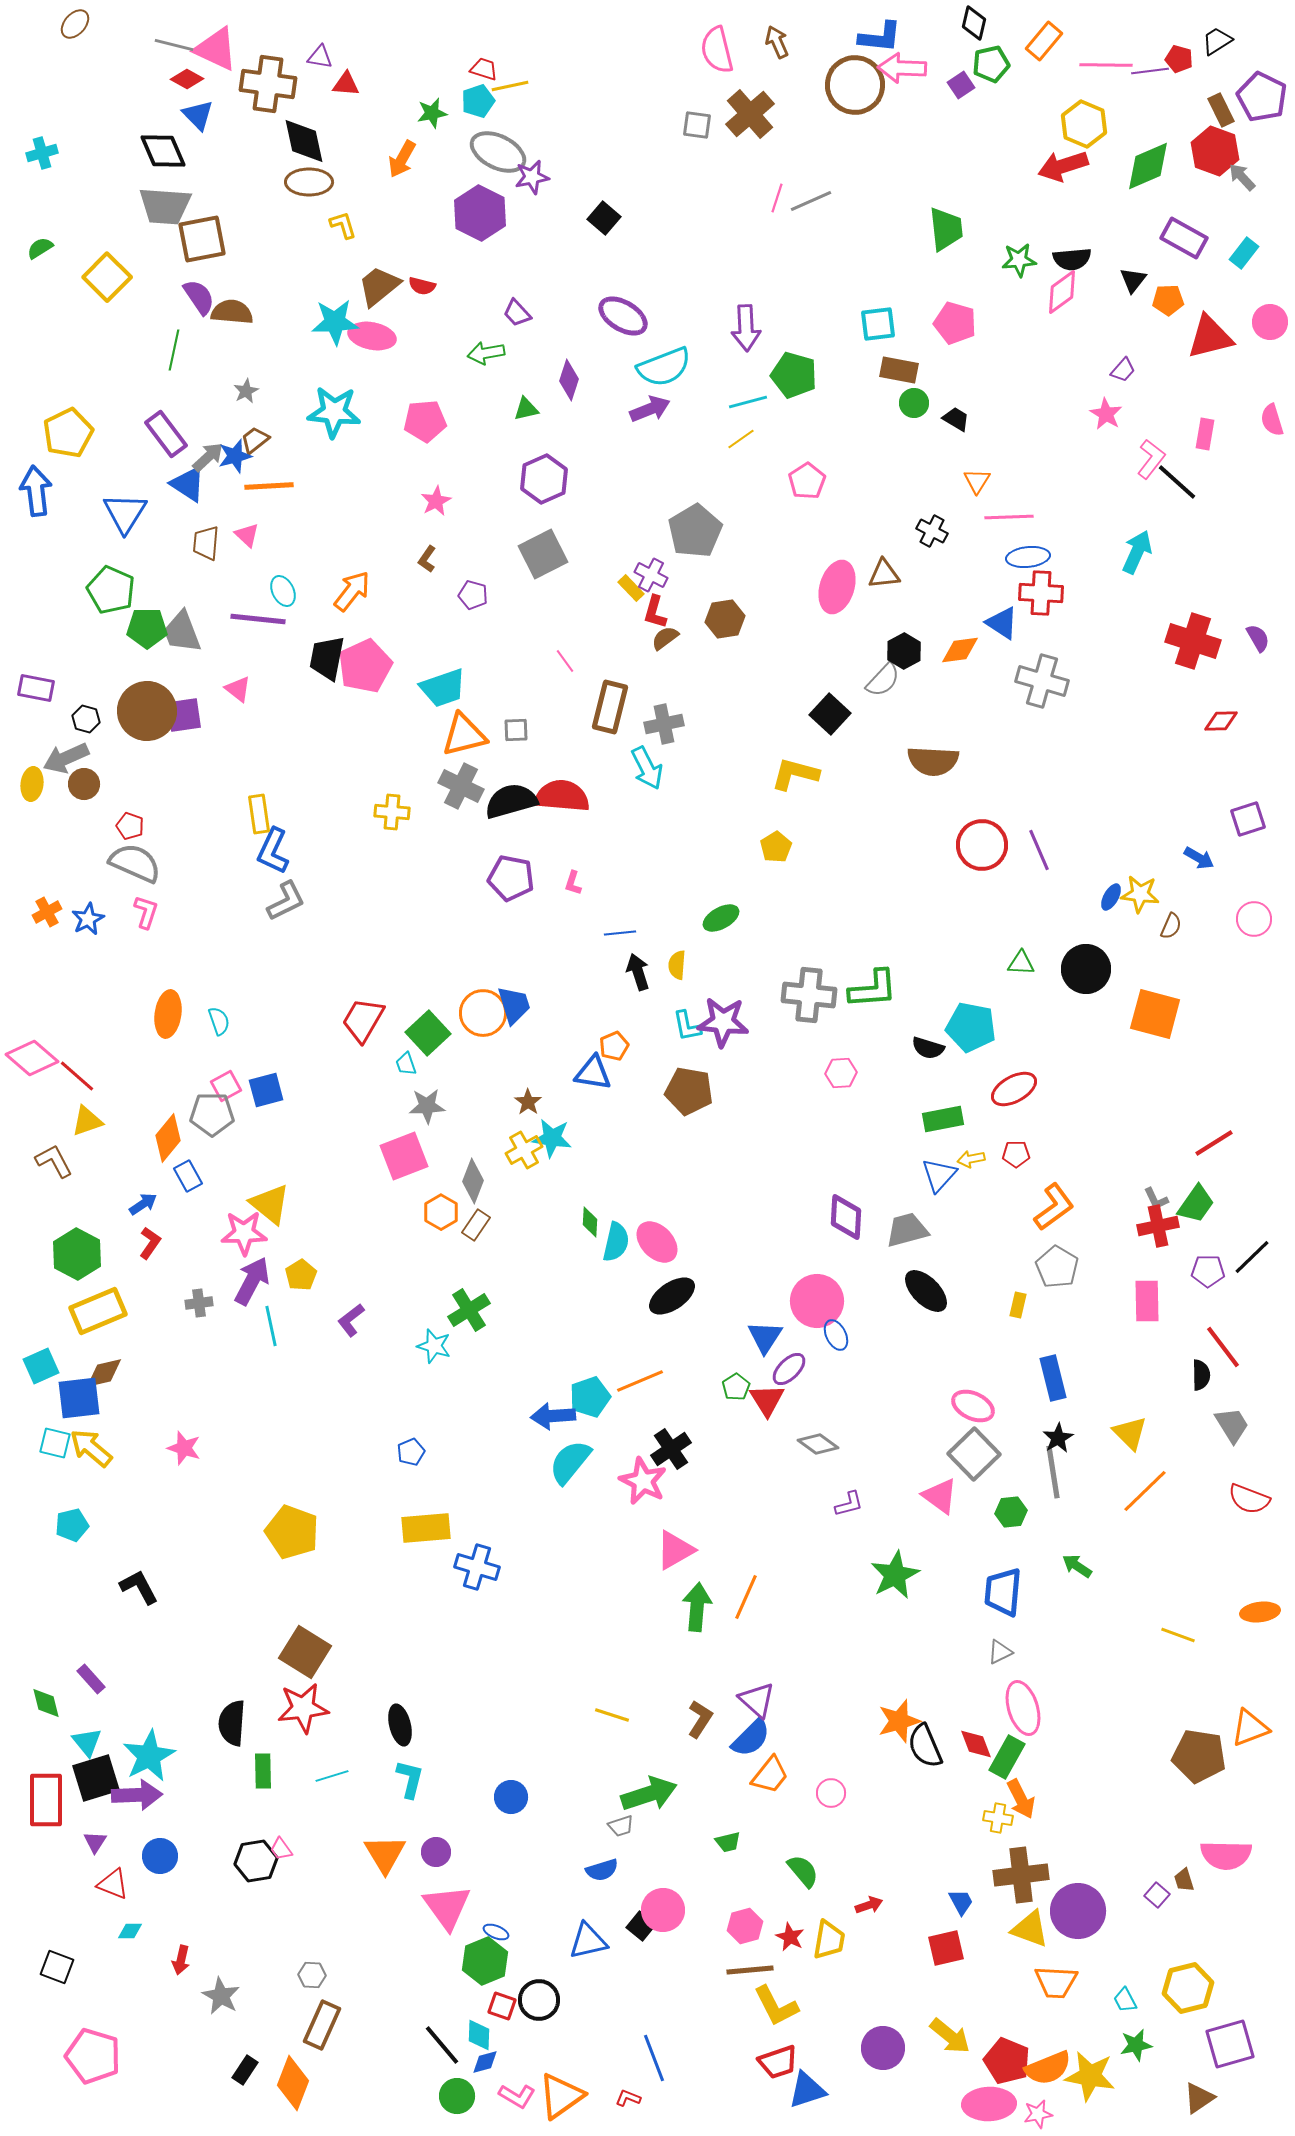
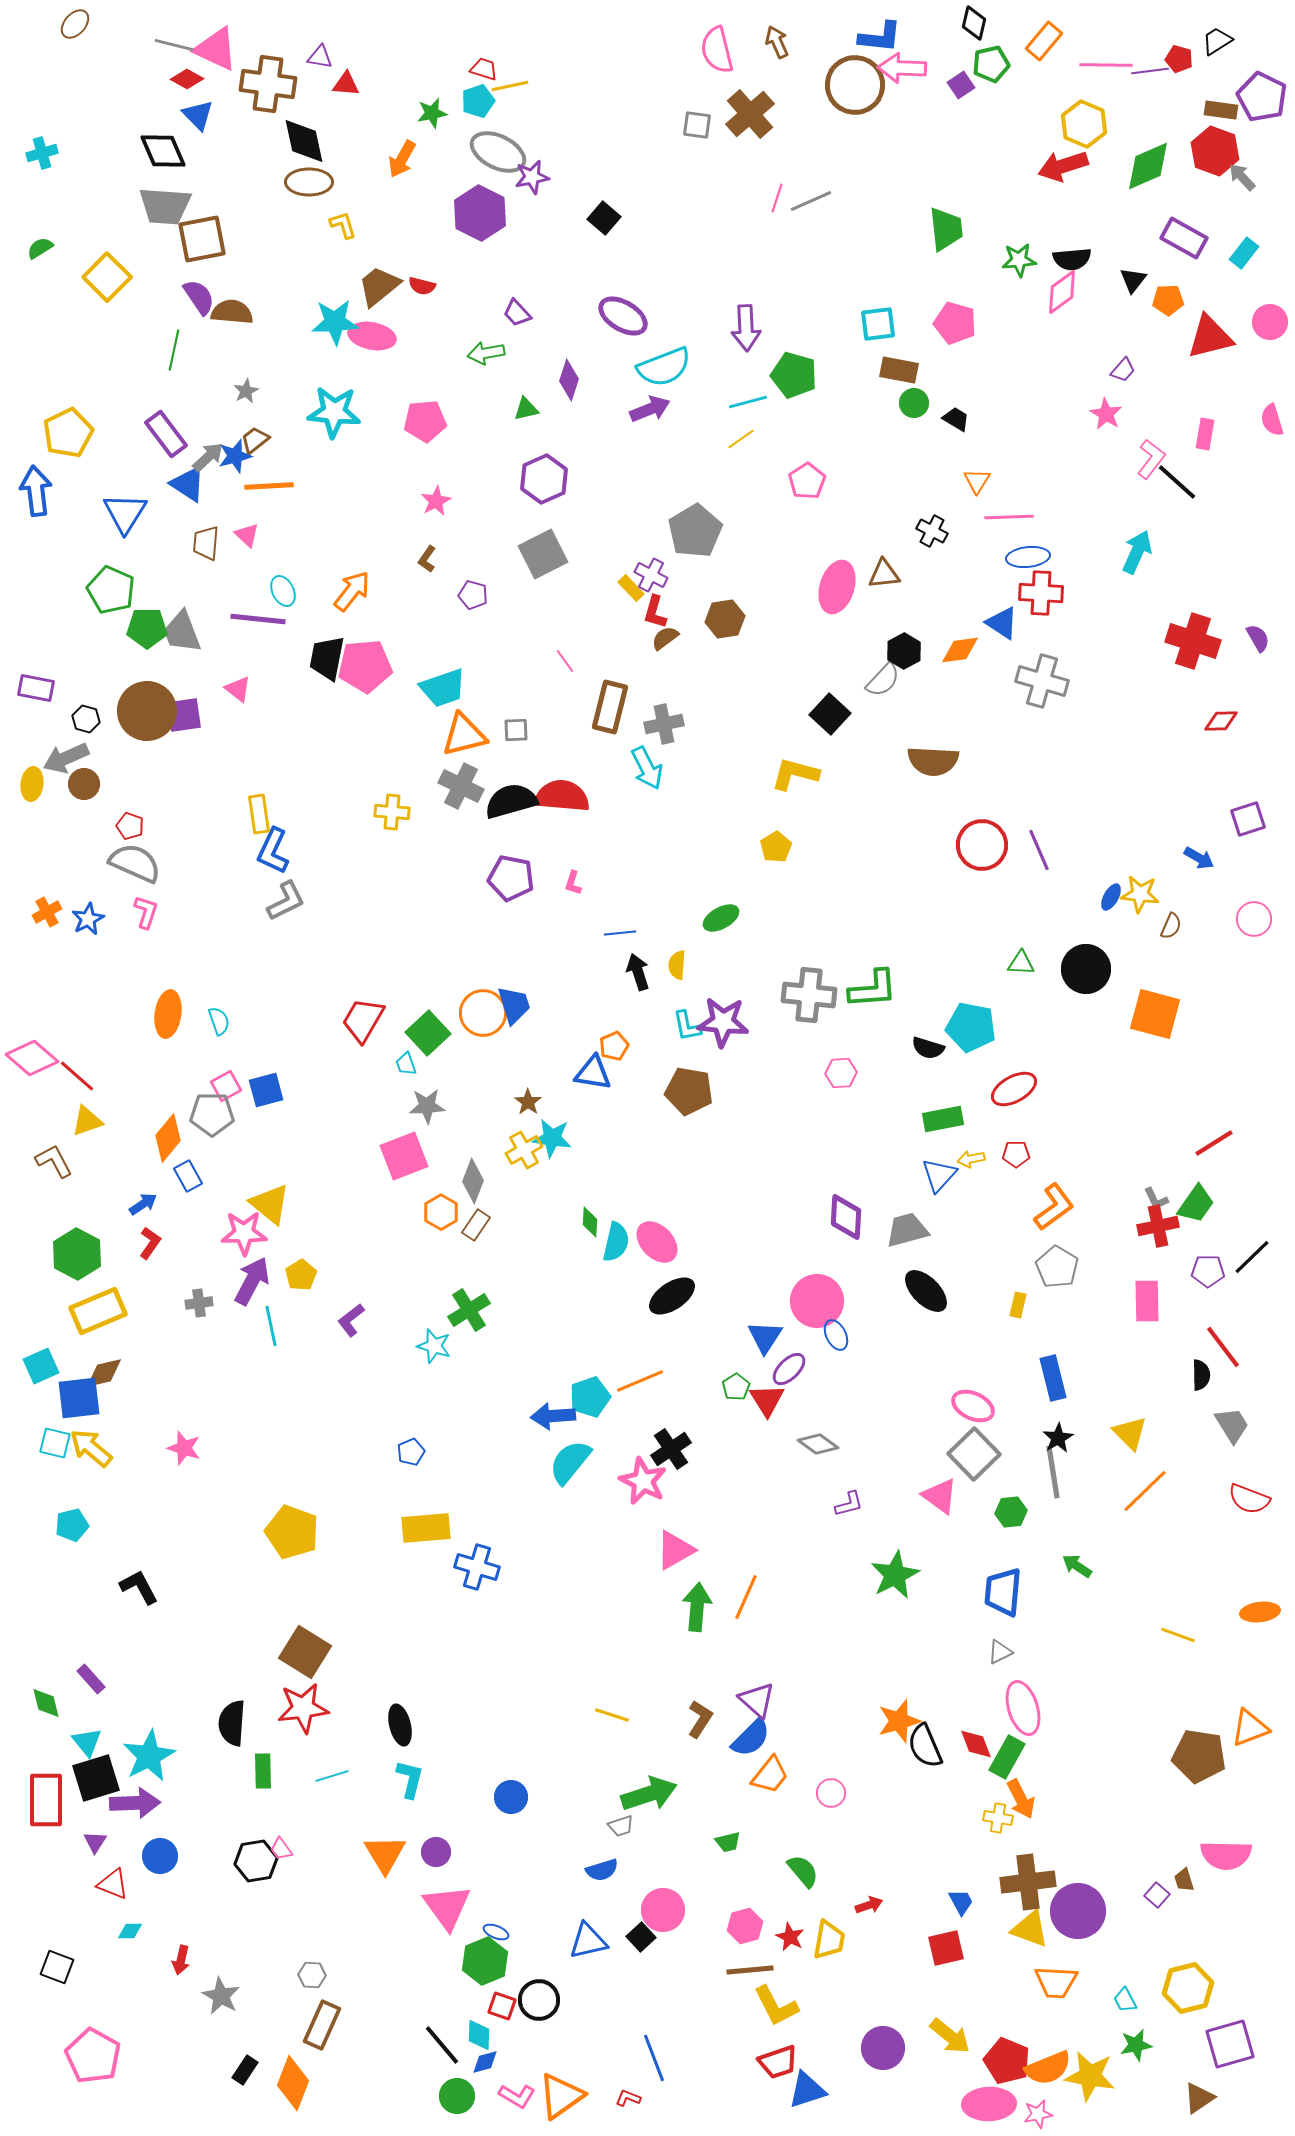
brown rectangle at (1221, 110): rotated 56 degrees counterclockwise
pink pentagon at (365, 666): rotated 20 degrees clockwise
purple arrow at (137, 1795): moved 2 px left, 8 px down
brown cross at (1021, 1875): moved 7 px right, 7 px down
black square at (641, 1926): moved 11 px down; rotated 8 degrees clockwise
pink pentagon at (93, 2056): rotated 12 degrees clockwise
